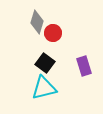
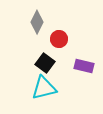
gray diamond: rotated 10 degrees clockwise
red circle: moved 6 px right, 6 px down
purple rectangle: rotated 60 degrees counterclockwise
